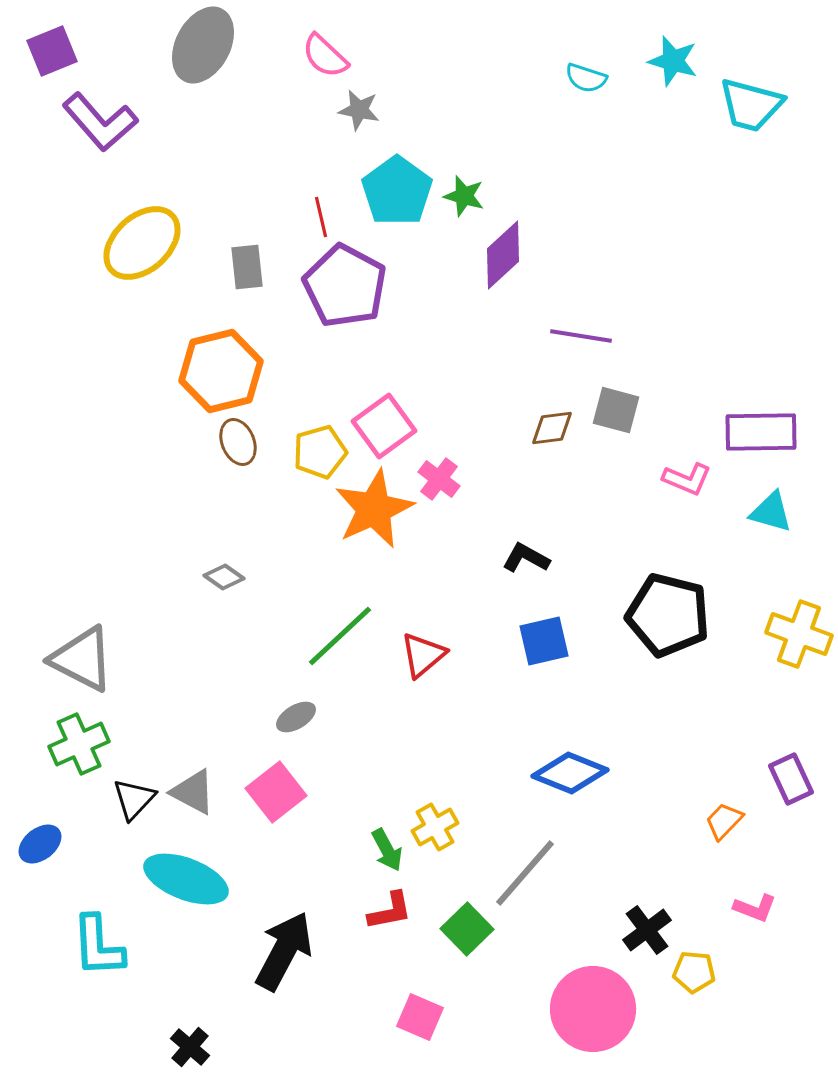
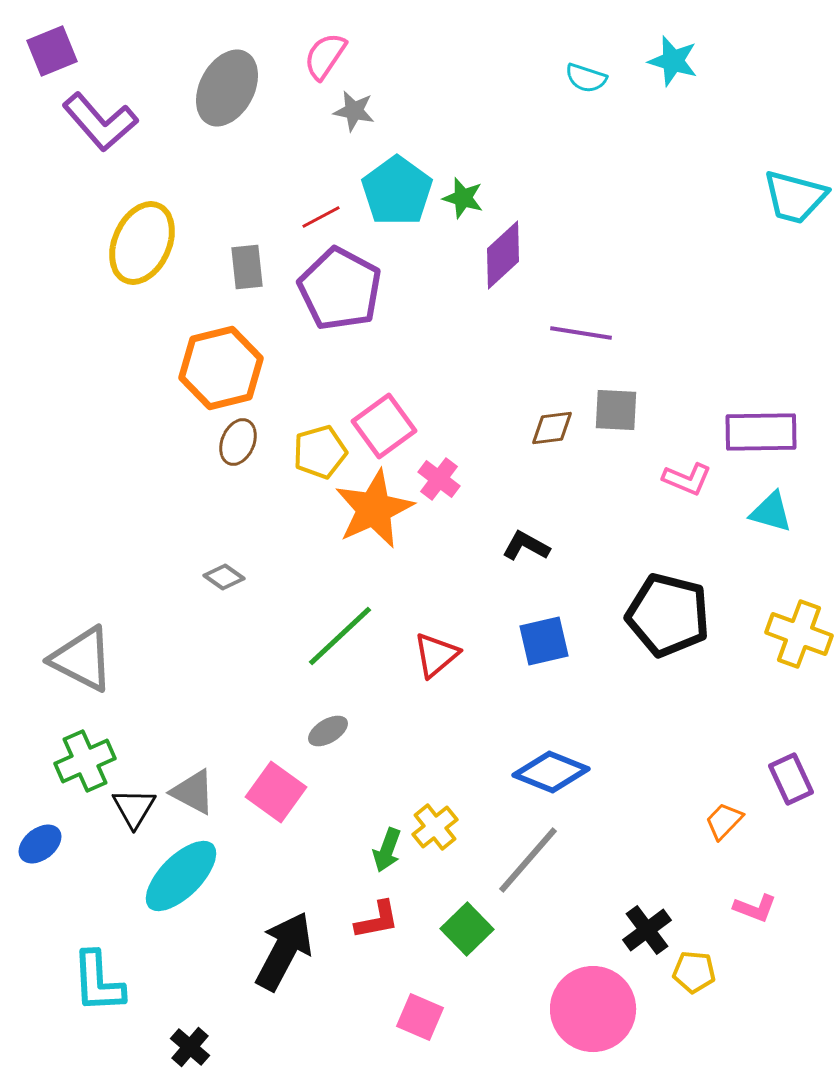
gray ellipse at (203, 45): moved 24 px right, 43 px down
pink semicircle at (325, 56): rotated 81 degrees clockwise
cyan trapezoid at (751, 105): moved 44 px right, 92 px down
gray star at (359, 110): moved 5 px left, 1 px down
green star at (464, 196): moved 1 px left, 2 px down
red line at (321, 217): rotated 75 degrees clockwise
yellow ellipse at (142, 243): rotated 24 degrees counterclockwise
purple pentagon at (345, 286): moved 5 px left, 3 px down
purple line at (581, 336): moved 3 px up
orange hexagon at (221, 371): moved 3 px up
gray square at (616, 410): rotated 12 degrees counterclockwise
brown ellipse at (238, 442): rotated 45 degrees clockwise
black L-shape at (526, 558): moved 12 px up
red triangle at (423, 655): moved 13 px right
gray ellipse at (296, 717): moved 32 px right, 14 px down
green cross at (79, 744): moved 6 px right, 17 px down
blue diamond at (570, 773): moved 19 px left, 1 px up
pink square at (276, 792): rotated 16 degrees counterclockwise
black triangle at (134, 799): moved 9 px down; rotated 12 degrees counterclockwise
yellow cross at (435, 827): rotated 9 degrees counterclockwise
green arrow at (387, 850): rotated 48 degrees clockwise
gray line at (525, 873): moved 3 px right, 13 px up
cyan ellipse at (186, 879): moved 5 px left, 3 px up; rotated 66 degrees counterclockwise
red L-shape at (390, 911): moved 13 px left, 9 px down
cyan L-shape at (98, 946): moved 36 px down
